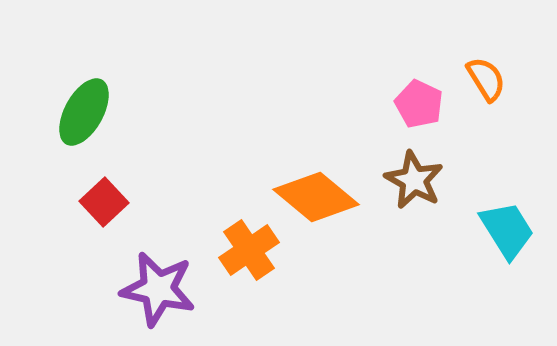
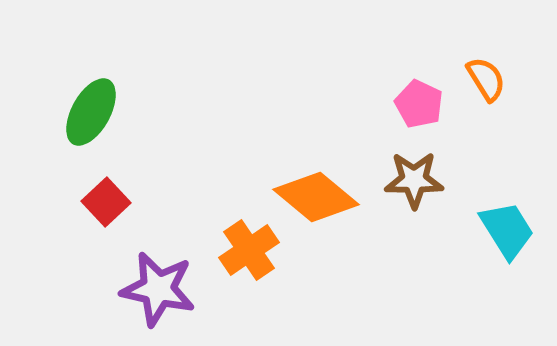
green ellipse: moved 7 px right
brown star: rotated 28 degrees counterclockwise
red square: moved 2 px right
